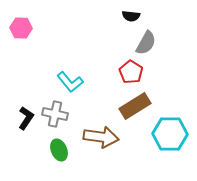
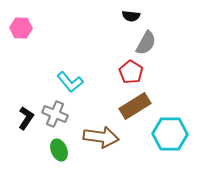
gray cross: rotated 10 degrees clockwise
